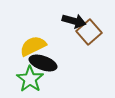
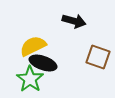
brown square: moved 9 px right, 25 px down; rotated 30 degrees counterclockwise
